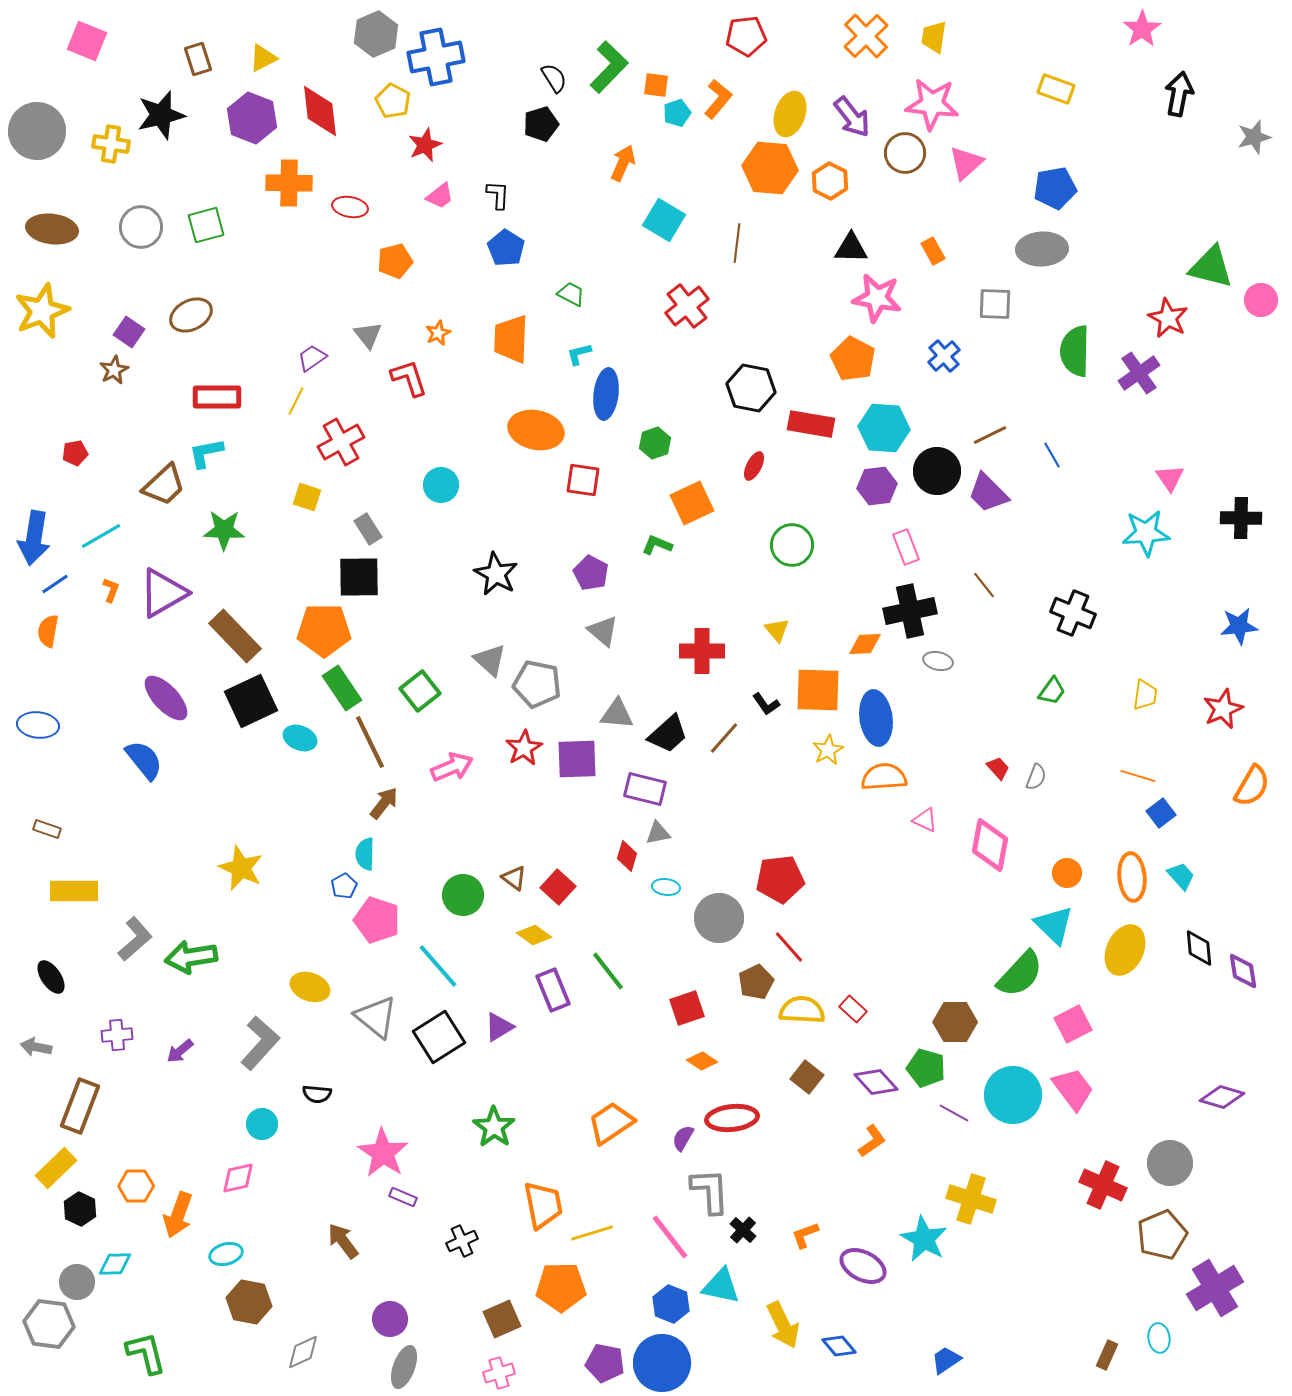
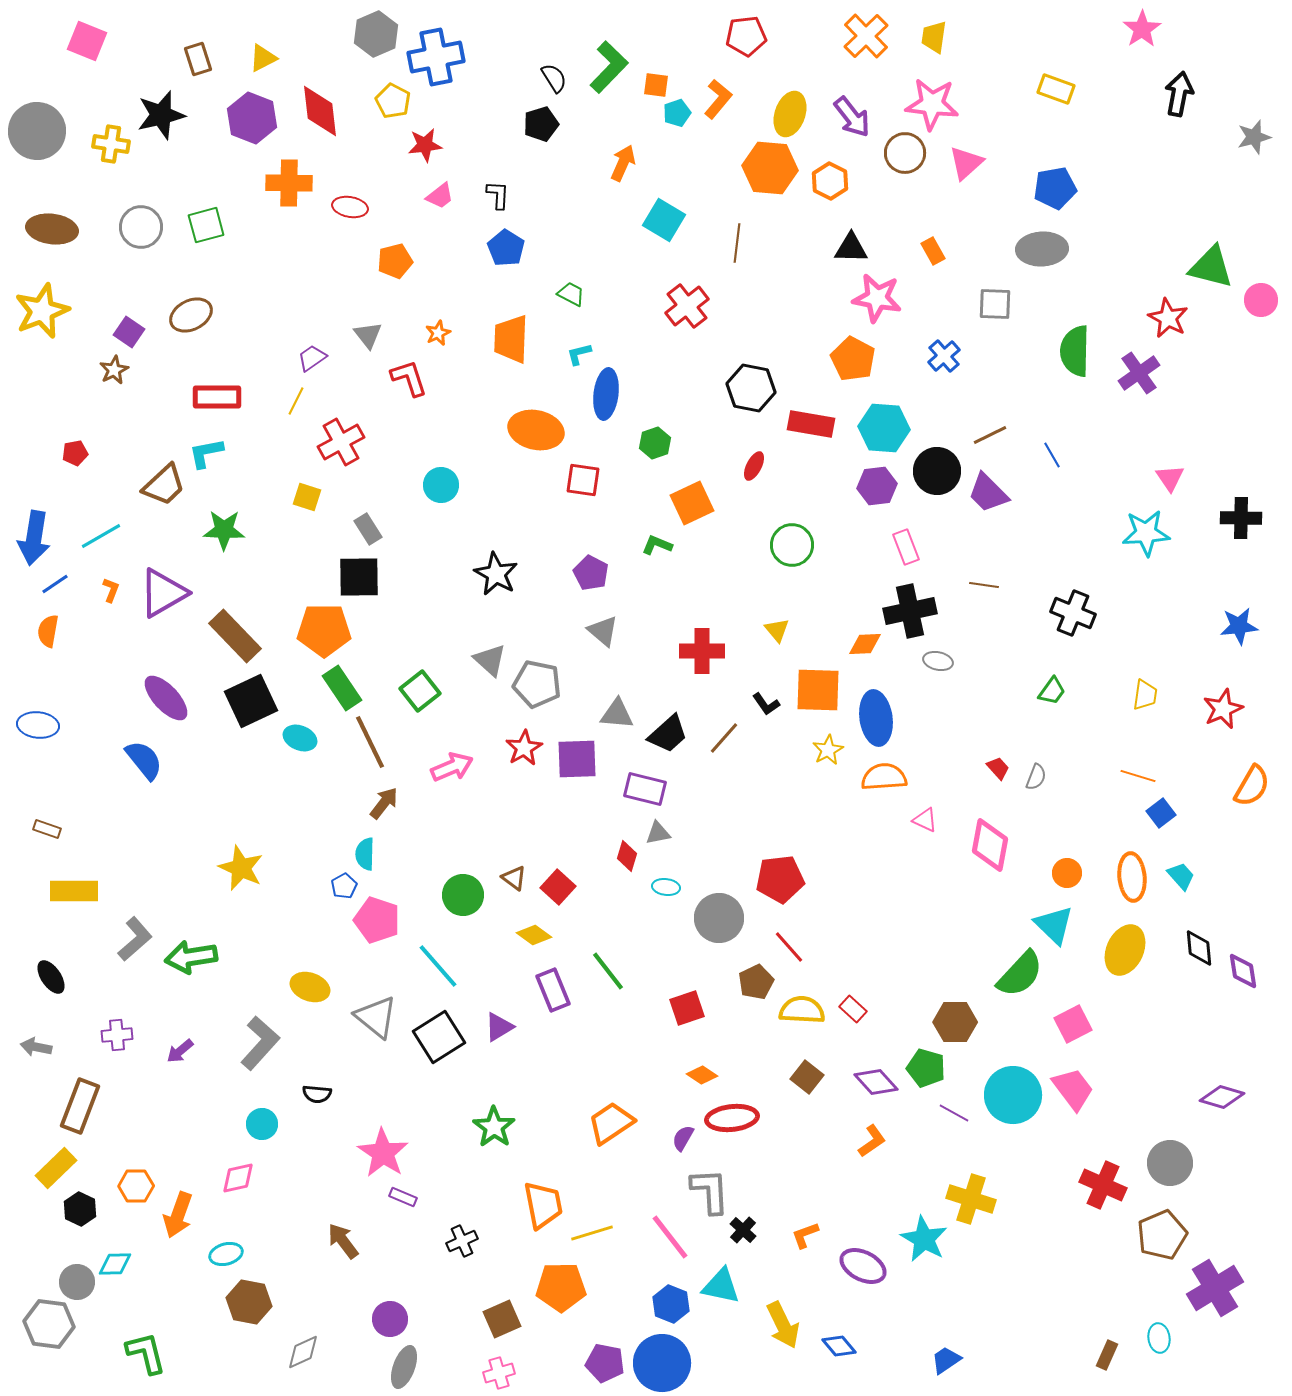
red star at (425, 145): rotated 16 degrees clockwise
brown line at (984, 585): rotated 44 degrees counterclockwise
orange diamond at (702, 1061): moved 14 px down
